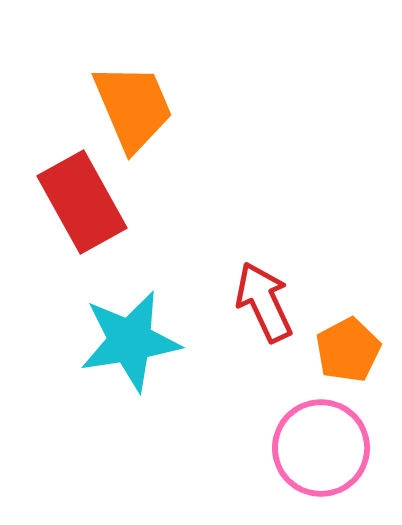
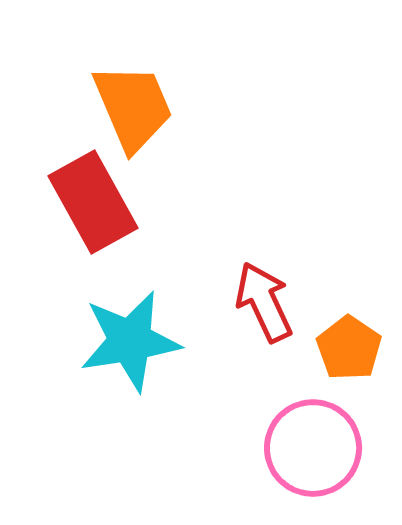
red rectangle: moved 11 px right
orange pentagon: moved 1 px right, 2 px up; rotated 10 degrees counterclockwise
pink circle: moved 8 px left
